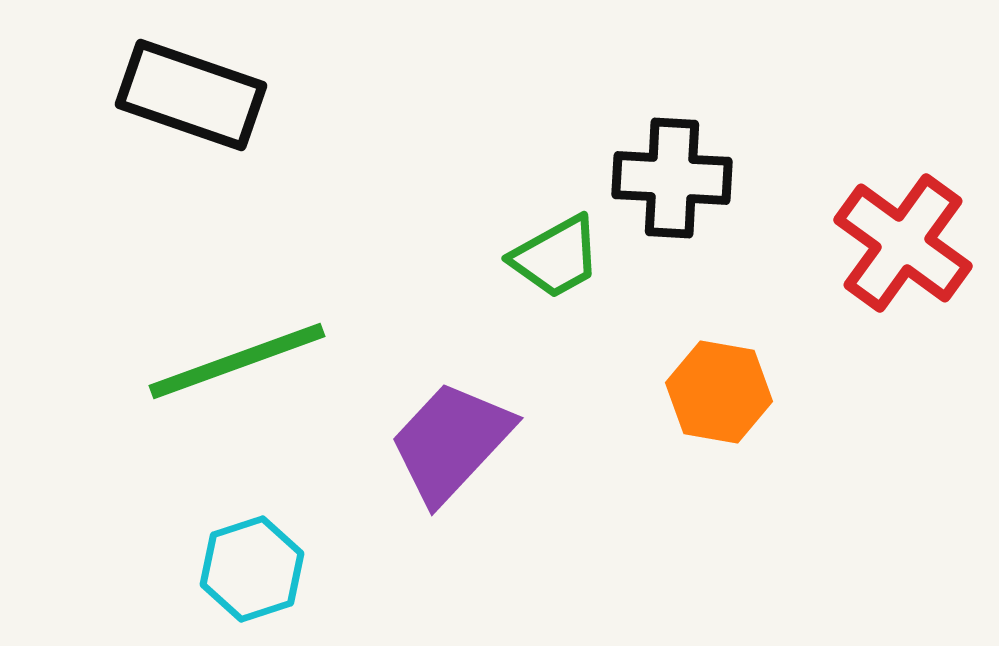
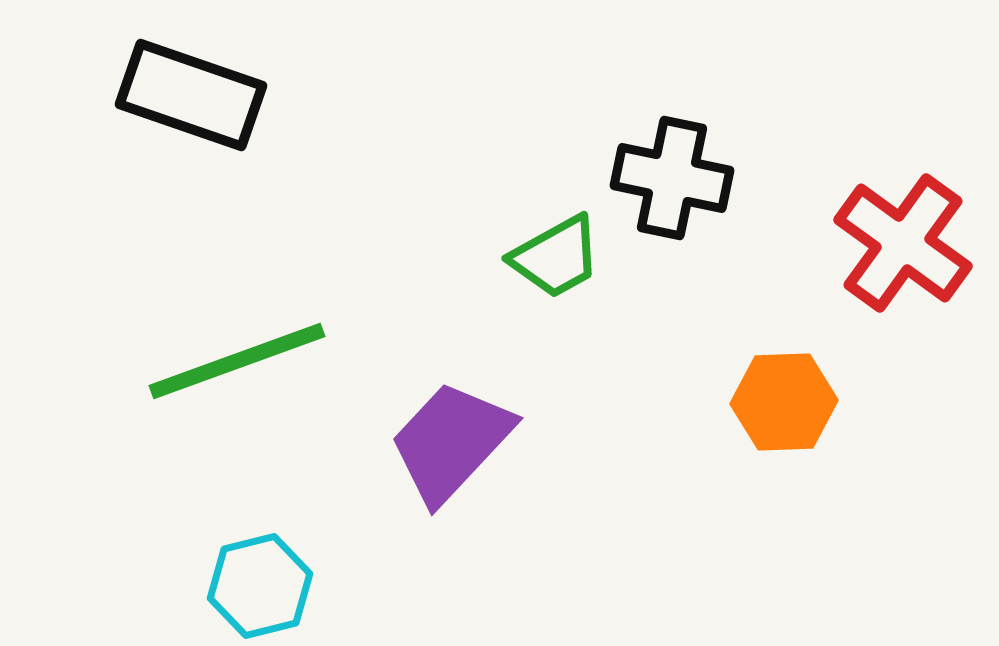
black cross: rotated 9 degrees clockwise
orange hexagon: moved 65 px right, 10 px down; rotated 12 degrees counterclockwise
cyan hexagon: moved 8 px right, 17 px down; rotated 4 degrees clockwise
